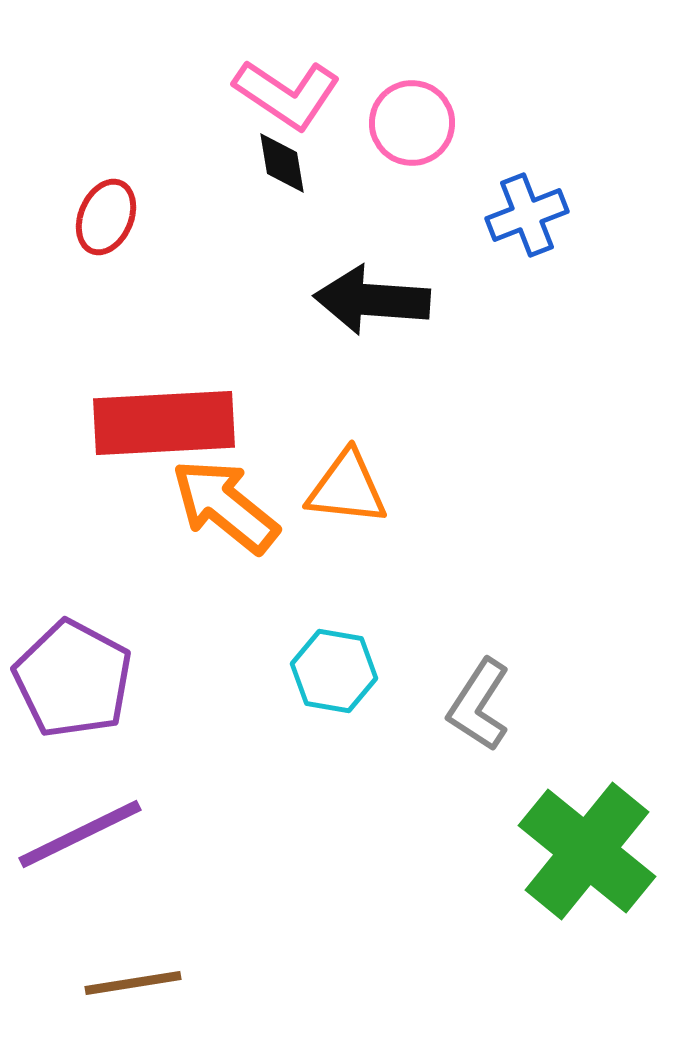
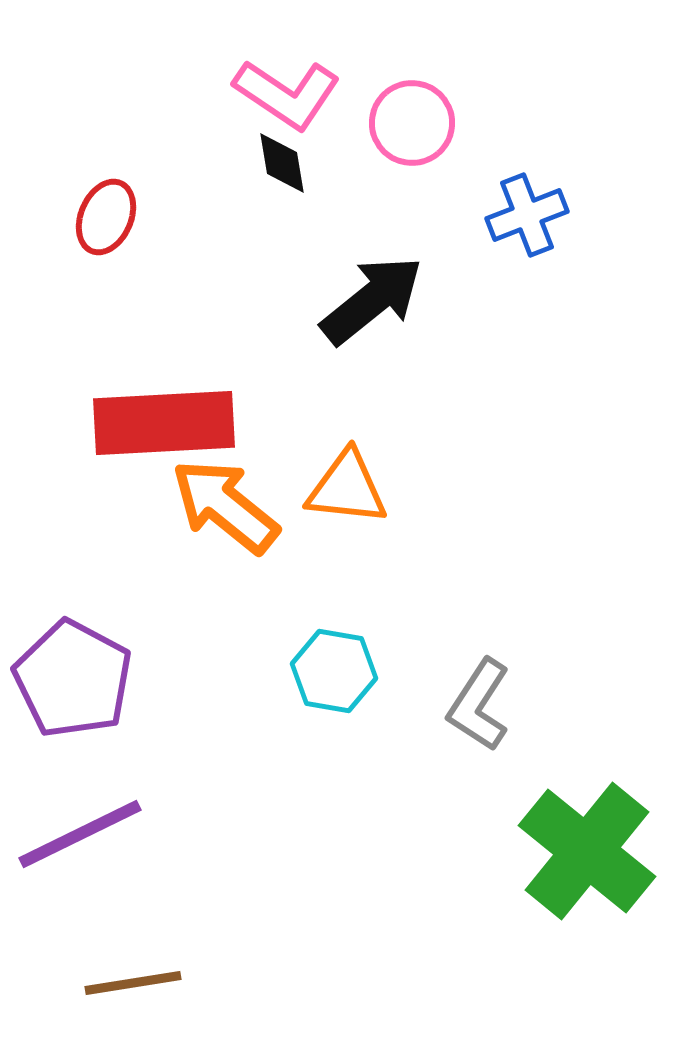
black arrow: rotated 137 degrees clockwise
